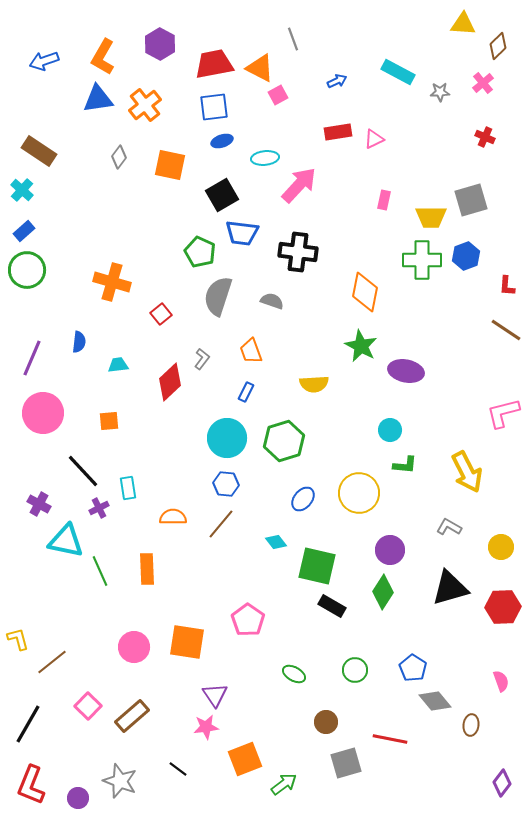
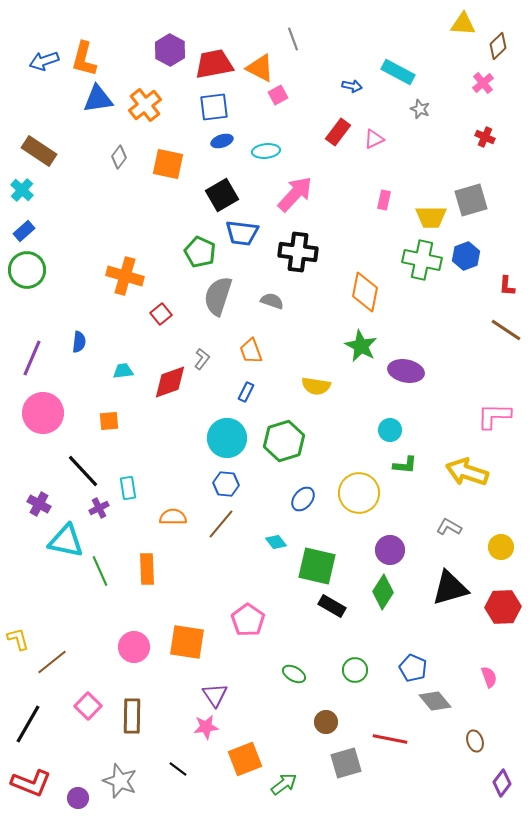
purple hexagon at (160, 44): moved 10 px right, 6 px down
orange L-shape at (103, 57): moved 19 px left, 2 px down; rotated 15 degrees counterclockwise
blue arrow at (337, 81): moved 15 px right, 5 px down; rotated 36 degrees clockwise
gray star at (440, 92): moved 20 px left, 17 px down; rotated 24 degrees clockwise
red rectangle at (338, 132): rotated 44 degrees counterclockwise
cyan ellipse at (265, 158): moved 1 px right, 7 px up
orange square at (170, 165): moved 2 px left, 1 px up
pink arrow at (299, 185): moved 4 px left, 9 px down
green cross at (422, 260): rotated 12 degrees clockwise
orange cross at (112, 282): moved 13 px right, 6 px up
cyan trapezoid at (118, 365): moved 5 px right, 6 px down
red diamond at (170, 382): rotated 24 degrees clockwise
yellow semicircle at (314, 384): moved 2 px right, 2 px down; rotated 12 degrees clockwise
pink L-shape at (503, 413): moved 9 px left, 3 px down; rotated 15 degrees clockwise
yellow arrow at (467, 472): rotated 135 degrees clockwise
blue pentagon at (413, 668): rotated 8 degrees counterclockwise
pink semicircle at (501, 681): moved 12 px left, 4 px up
brown rectangle at (132, 716): rotated 48 degrees counterclockwise
brown ellipse at (471, 725): moved 4 px right, 16 px down; rotated 25 degrees counterclockwise
red L-shape at (31, 785): moved 2 px up; rotated 90 degrees counterclockwise
